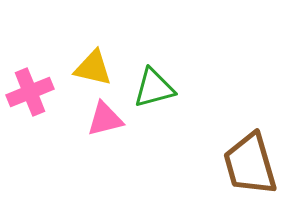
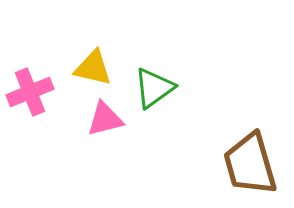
green triangle: rotated 21 degrees counterclockwise
